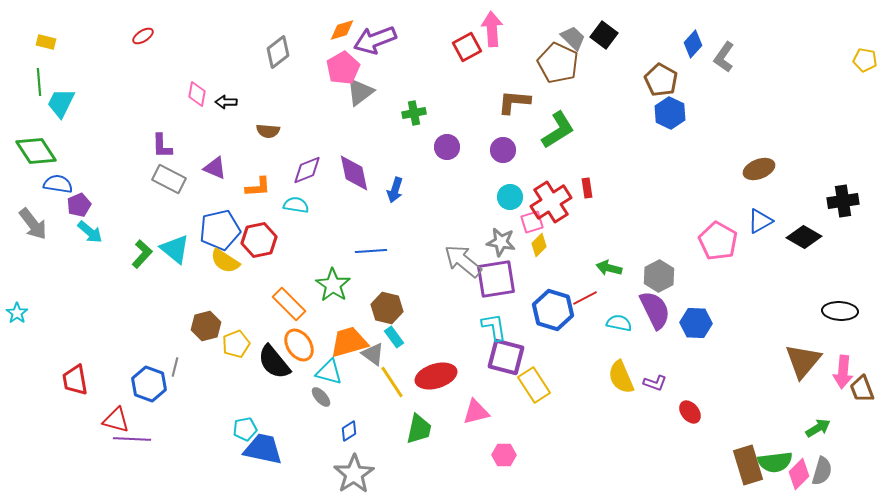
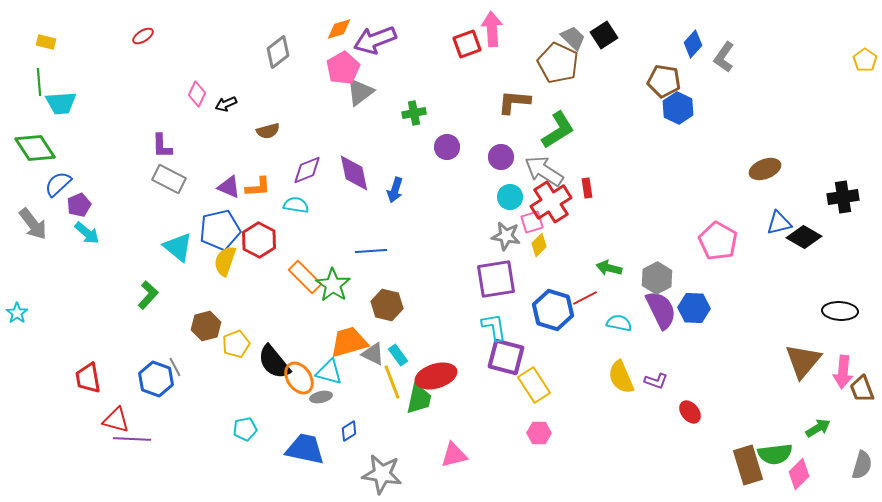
orange diamond at (342, 30): moved 3 px left, 1 px up
black square at (604, 35): rotated 20 degrees clockwise
red square at (467, 47): moved 3 px up; rotated 8 degrees clockwise
yellow pentagon at (865, 60): rotated 25 degrees clockwise
brown pentagon at (661, 80): moved 3 px right, 1 px down; rotated 20 degrees counterclockwise
pink diamond at (197, 94): rotated 15 degrees clockwise
black arrow at (226, 102): moved 2 px down; rotated 25 degrees counterclockwise
cyan trapezoid at (61, 103): rotated 120 degrees counterclockwise
blue hexagon at (670, 113): moved 8 px right, 5 px up
brown semicircle at (268, 131): rotated 20 degrees counterclockwise
purple circle at (503, 150): moved 2 px left, 7 px down
green diamond at (36, 151): moved 1 px left, 3 px up
purple triangle at (215, 168): moved 14 px right, 19 px down
brown ellipse at (759, 169): moved 6 px right
blue semicircle at (58, 184): rotated 52 degrees counterclockwise
black cross at (843, 201): moved 4 px up
blue triangle at (760, 221): moved 19 px right, 2 px down; rotated 16 degrees clockwise
cyan arrow at (90, 232): moved 3 px left, 1 px down
red hexagon at (259, 240): rotated 20 degrees counterclockwise
gray star at (501, 242): moved 5 px right, 6 px up
cyan triangle at (175, 249): moved 3 px right, 2 px up
green L-shape at (142, 254): moved 6 px right, 41 px down
yellow semicircle at (225, 261): rotated 76 degrees clockwise
gray arrow at (463, 261): moved 81 px right, 90 px up; rotated 6 degrees counterclockwise
gray hexagon at (659, 276): moved 2 px left, 2 px down
orange rectangle at (289, 304): moved 16 px right, 27 px up
brown hexagon at (387, 308): moved 3 px up
purple semicircle at (655, 310): moved 6 px right
blue hexagon at (696, 323): moved 2 px left, 15 px up
cyan rectangle at (394, 337): moved 4 px right, 18 px down
orange ellipse at (299, 345): moved 33 px down
gray triangle at (373, 354): rotated 10 degrees counterclockwise
gray line at (175, 367): rotated 42 degrees counterclockwise
red trapezoid at (75, 380): moved 13 px right, 2 px up
yellow line at (392, 382): rotated 12 degrees clockwise
purple L-shape at (655, 383): moved 1 px right, 2 px up
blue hexagon at (149, 384): moved 7 px right, 5 px up
gray ellipse at (321, 397): rotated 60 degrees counterclockwise
pink triangle at (476, 412): moved 22 px left, 43 px down
green trapezoid at (419, 429): moved 30 px up
blue trapezoid at (263, 449): moved 42 px right
pink hexagon at (504, 455): moved 35 px right, 22 px up
green semicircle at (775, 462): moved 8 px up
gray semicircle at (822, 471): moved 40 px right, 6 px up
gray star at (354, 474): moved 28 px right; rotated 30 degrees counterclockwise
